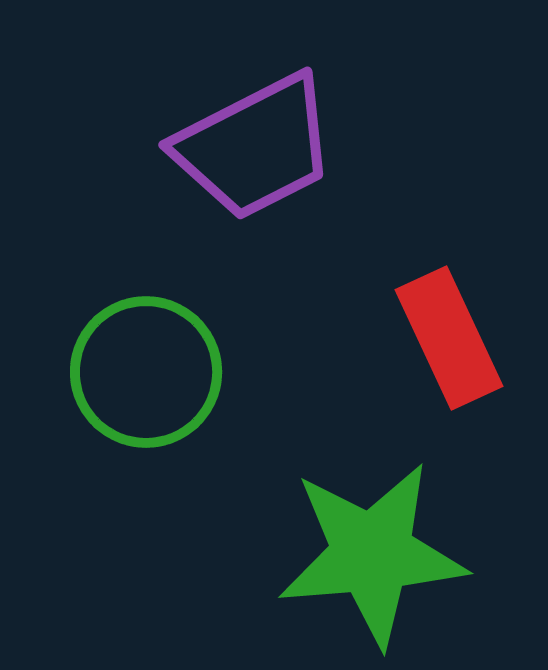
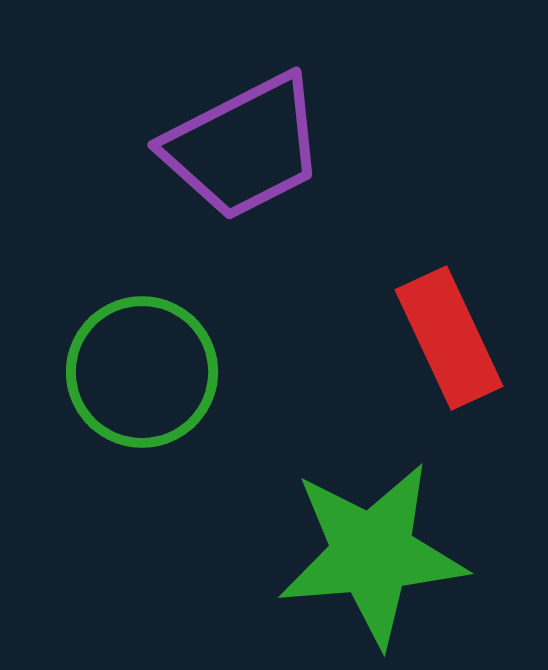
purple trapezoid: moved 11 px left
green circle: moved 4 px left
